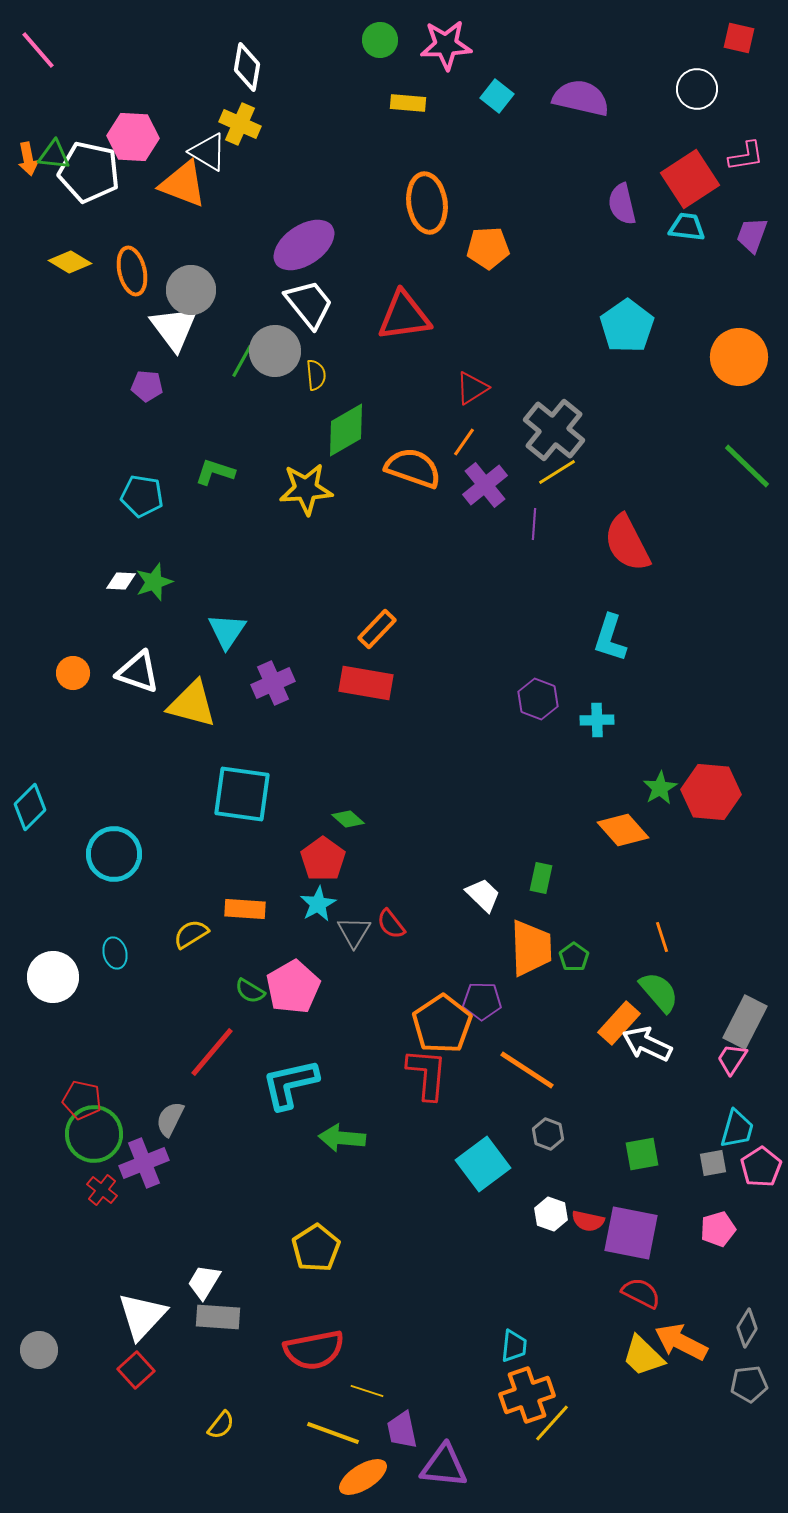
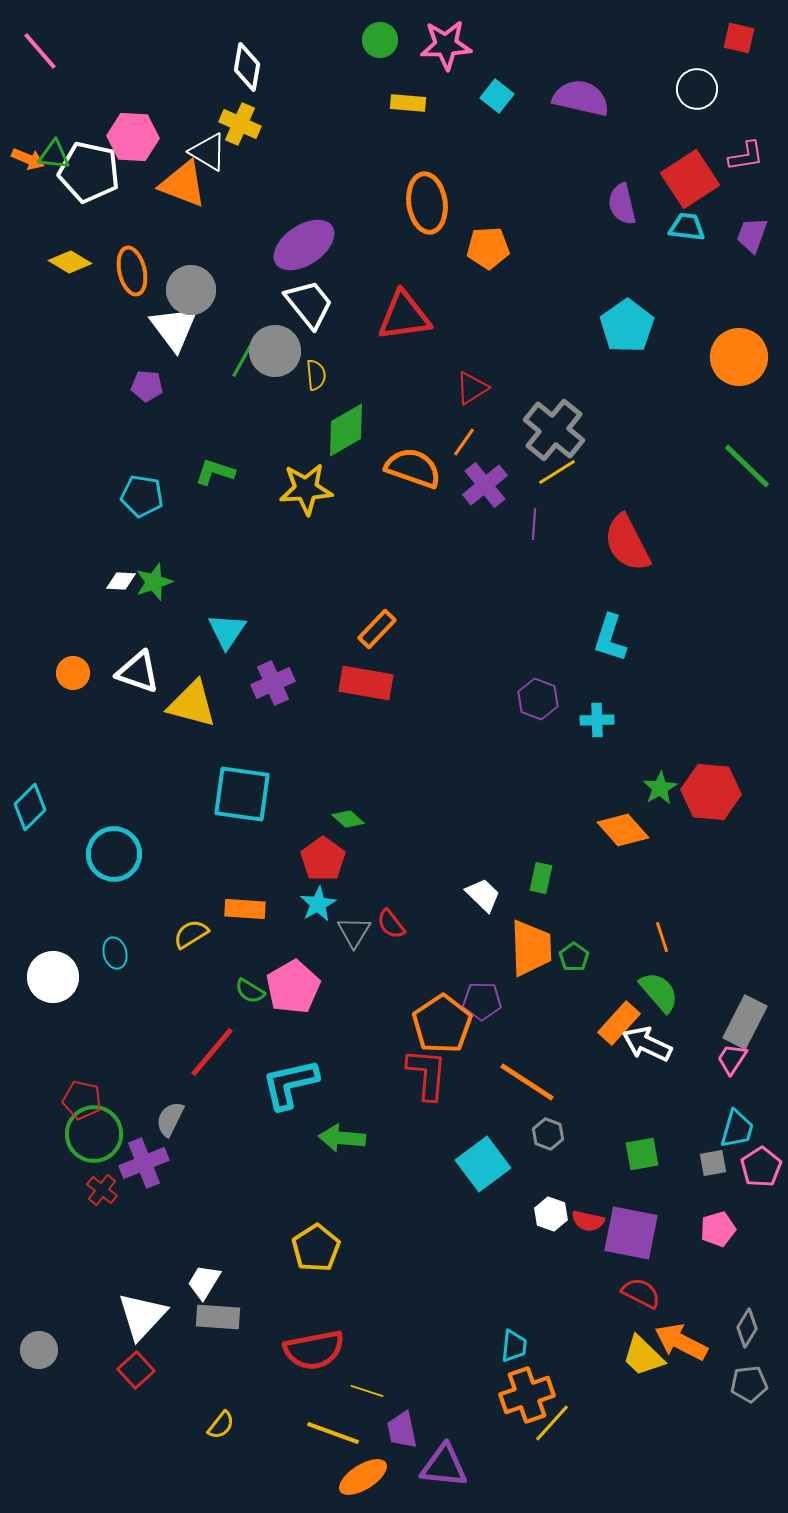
pink line at (38, 50): moved 2 px right, 1 px down
orange arrow at (28, 159): rotated 56 degrees counterclockwise
orange line at (527, 1070): moved 12 px down
